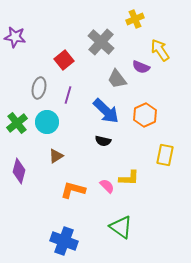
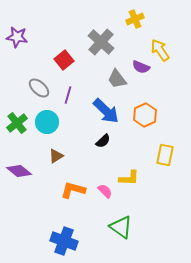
purple star: moved 2 px right
gray ellipse: rotated 60 degrees counterclockwise
black semicircle: rotated 56 degrees counterclockwise
purple diamond: rotated 65 degrees counterclockwise
pink semicircle: moved 2 px left, 5 px down
